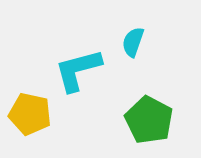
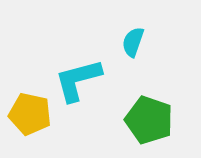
cyan L-shape: moved 10 px down
green pentagon: rotated 9 degrees counterclockwise
